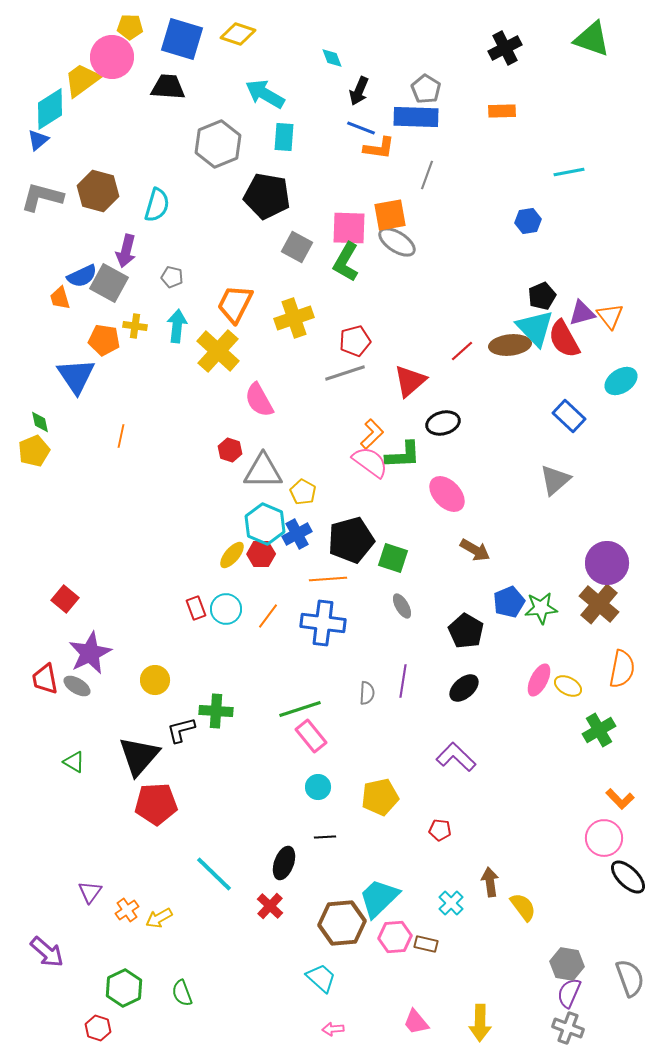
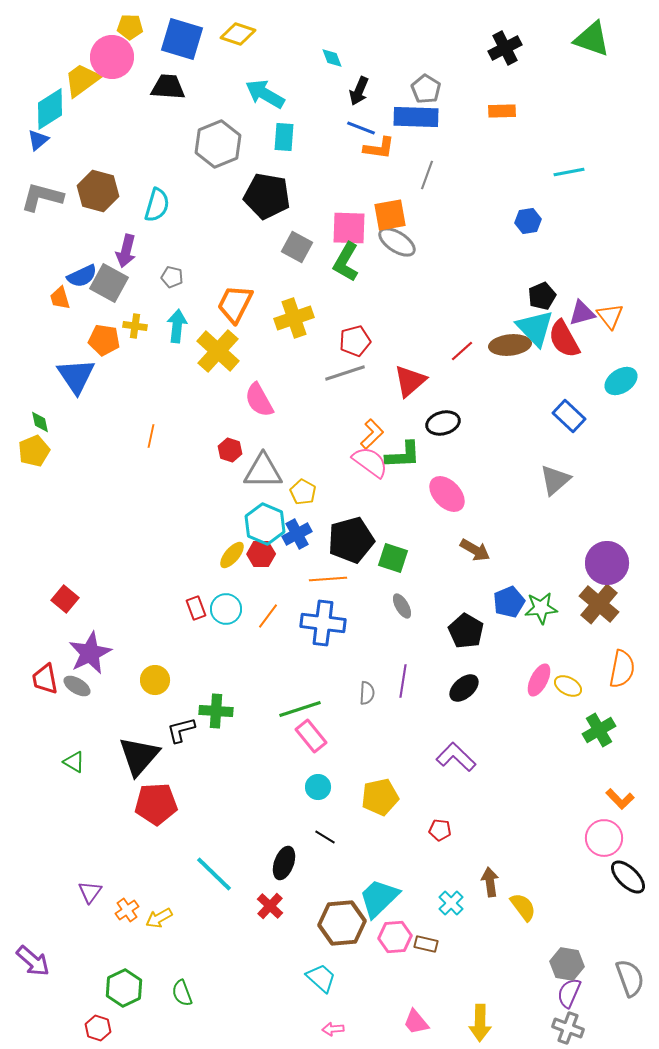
orange line at (121, 436): moved 30 px right
black line at (325, 837): rotated 35 degrees clockwise
purple arrow at (47, 952): moved 14 px left, 9 px down
